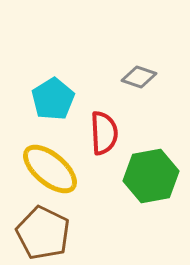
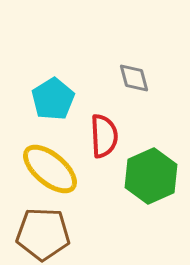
gray diamond: moved 5 px left, 1 px down; rotated 56 degrees clockwise
red semicircle: moved 3 px down
green hexagon: rotated 14 degrees counterclockwise
brown pentagon: moved 1 px down; rotated 24 degrees counterclockwise
